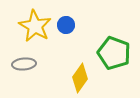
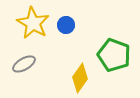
yellow star: moved 2 px left, 3 px up
green pentagon: moved 2 px down
gray ellipse: rotated 25 degrees counterclockwise
